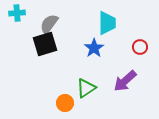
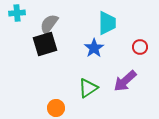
green triangle: moved 2 px right
orange circle: moved 9 px left, 5 px down
